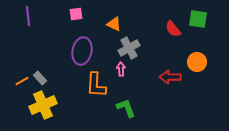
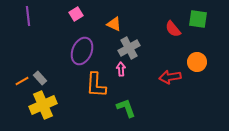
pink square: rotated 24 degrees counterclockwise
purple ellipse: rotated 12 degrees clockwise
red arrow: rotated 10 degrees counterclockwise
